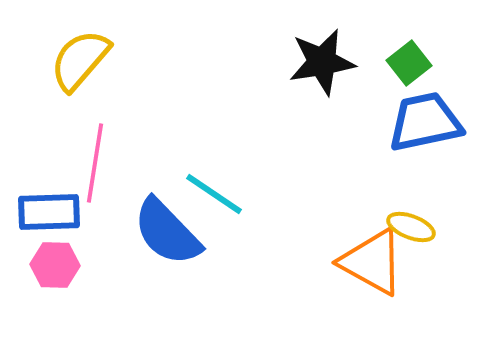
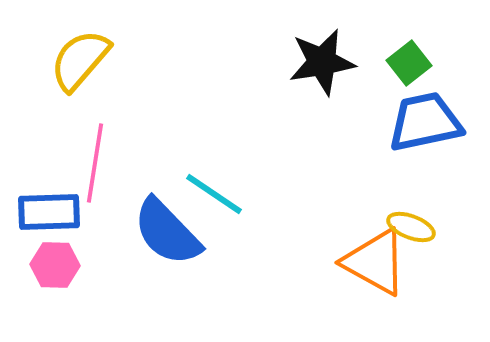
orange triangle: moved 3 px right
